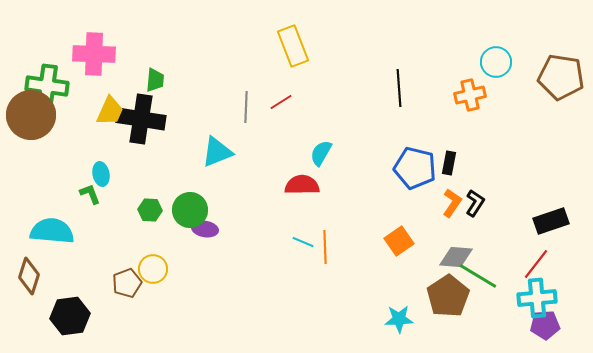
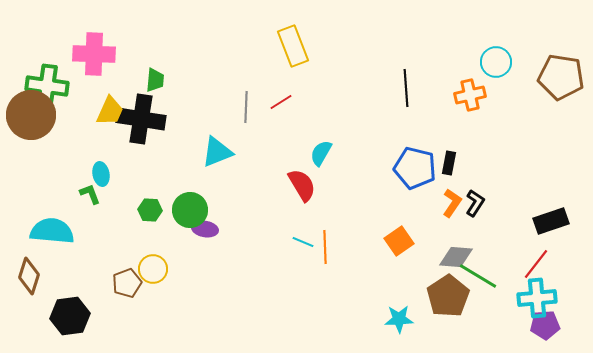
black line at (399, 88): moved 7 px right
red semicircle at (302, 185): rotated 60 degrees clockwise
